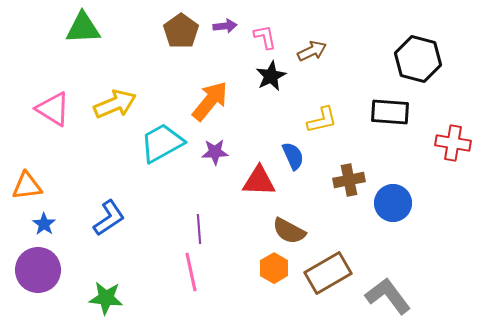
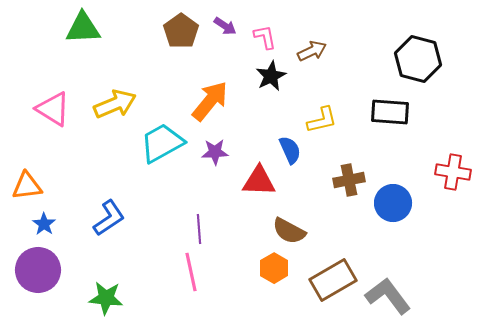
purple arrow: rotated 40 degrees clockwise
red cross: moved 29 px down
blue semicircle: moved 3 px left, 6 px up
brown rectangle: moved 5 px right, 7 px down
